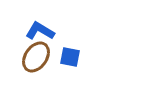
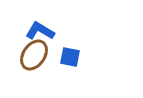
brown ellipse: moved 2 px left, 2 px up
